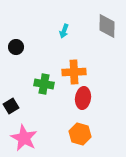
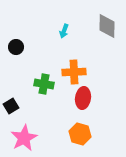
pink star: rotated 16 degrees clockwise
